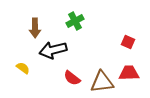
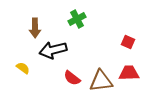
green cross: moved 2 px right, 2 px up
brown triangle: moved 1 px left, 1 px up
